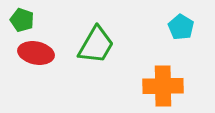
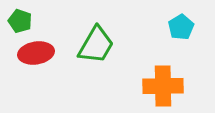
green pentagon: moved 2 px left, 1 px down
cyan pentagon: rotated 10 degrees clockwise
red ellipse: rotated 20 degrees counterclockwise
